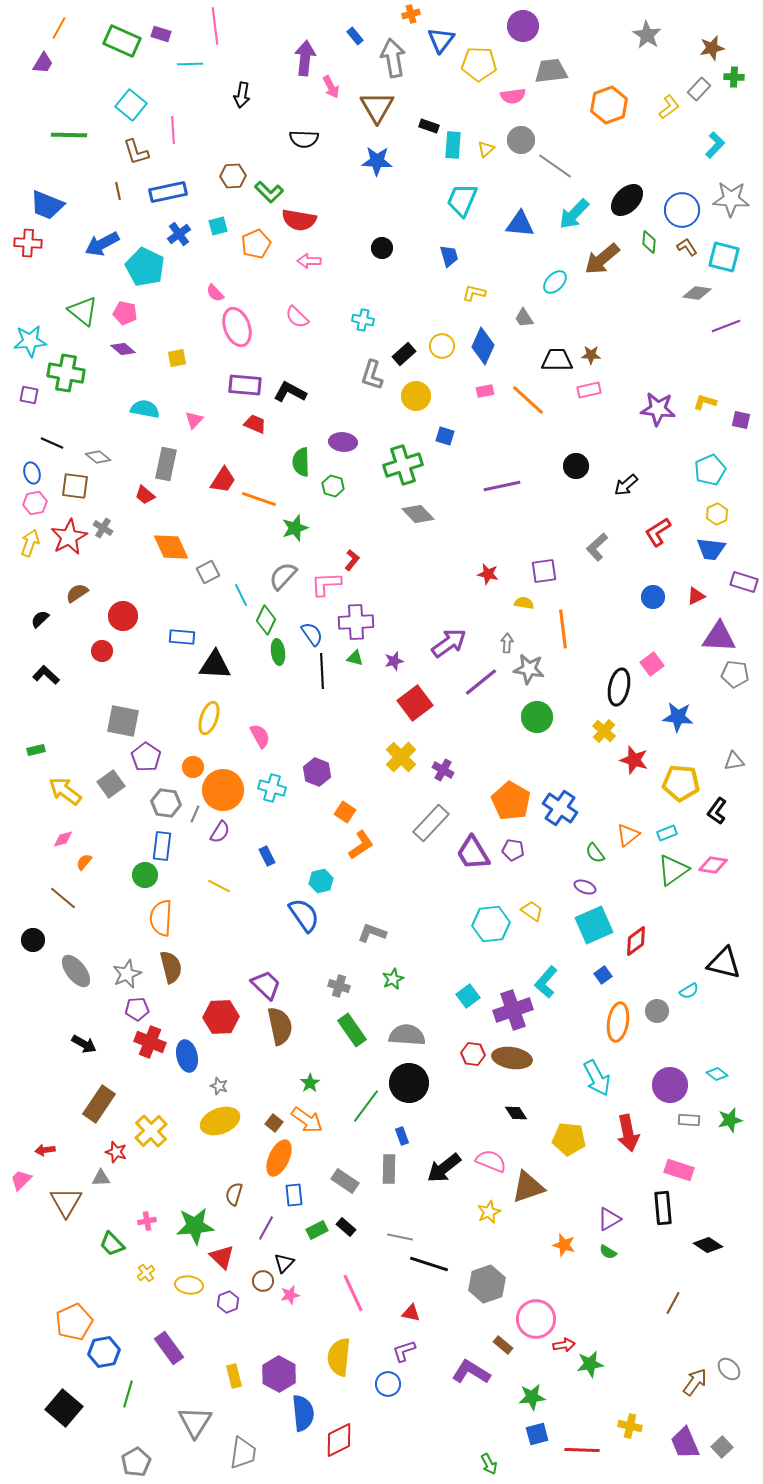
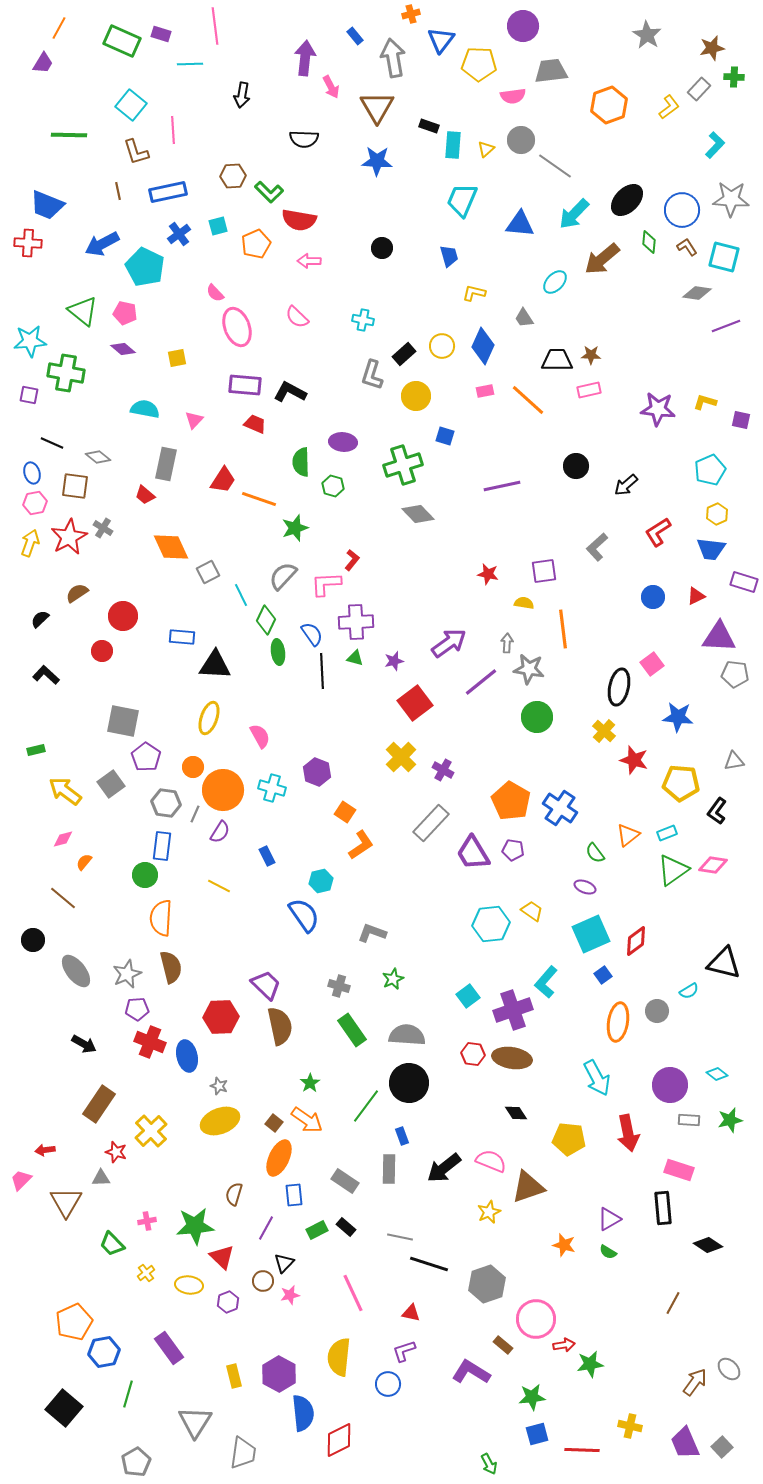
cyan square at (594, 925): moved 3 px left, 9 px down
